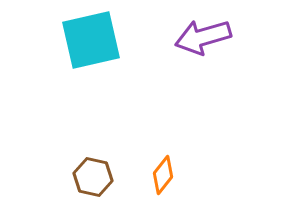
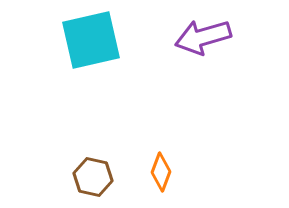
orange diamond: moved 2 px left, 3 px up; rotated 18 degrees counterclockwise
